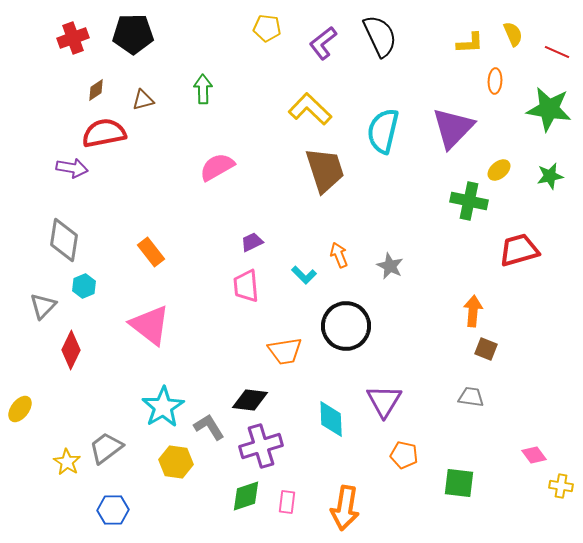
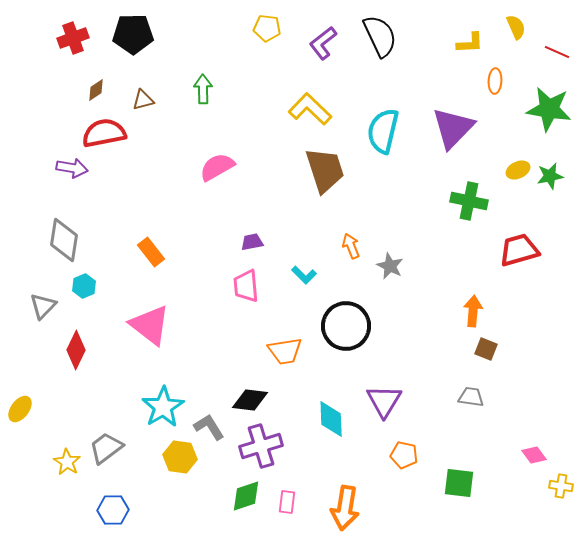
yellow semicircle at (513, 34): moved 3 px right, 7 px up
yellow ellipse at (499, 170): moved 19 px right; rotated 15 degrees clockwise
purple trapezoid at (252, 242): rotated 15 degrees clockwise
orange arrow at (339, 255): moved 12 px right, 9 px up
red diamond at (71, 350): moved 5 px right
yellow hexagon at (176, 462): moved 4 px right, 5 px up
